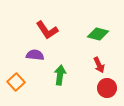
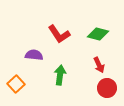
red L-shape: moved 12 px right, 4 px down
purple semicircle: moved 1 px left
orange square: moved 2 px down
